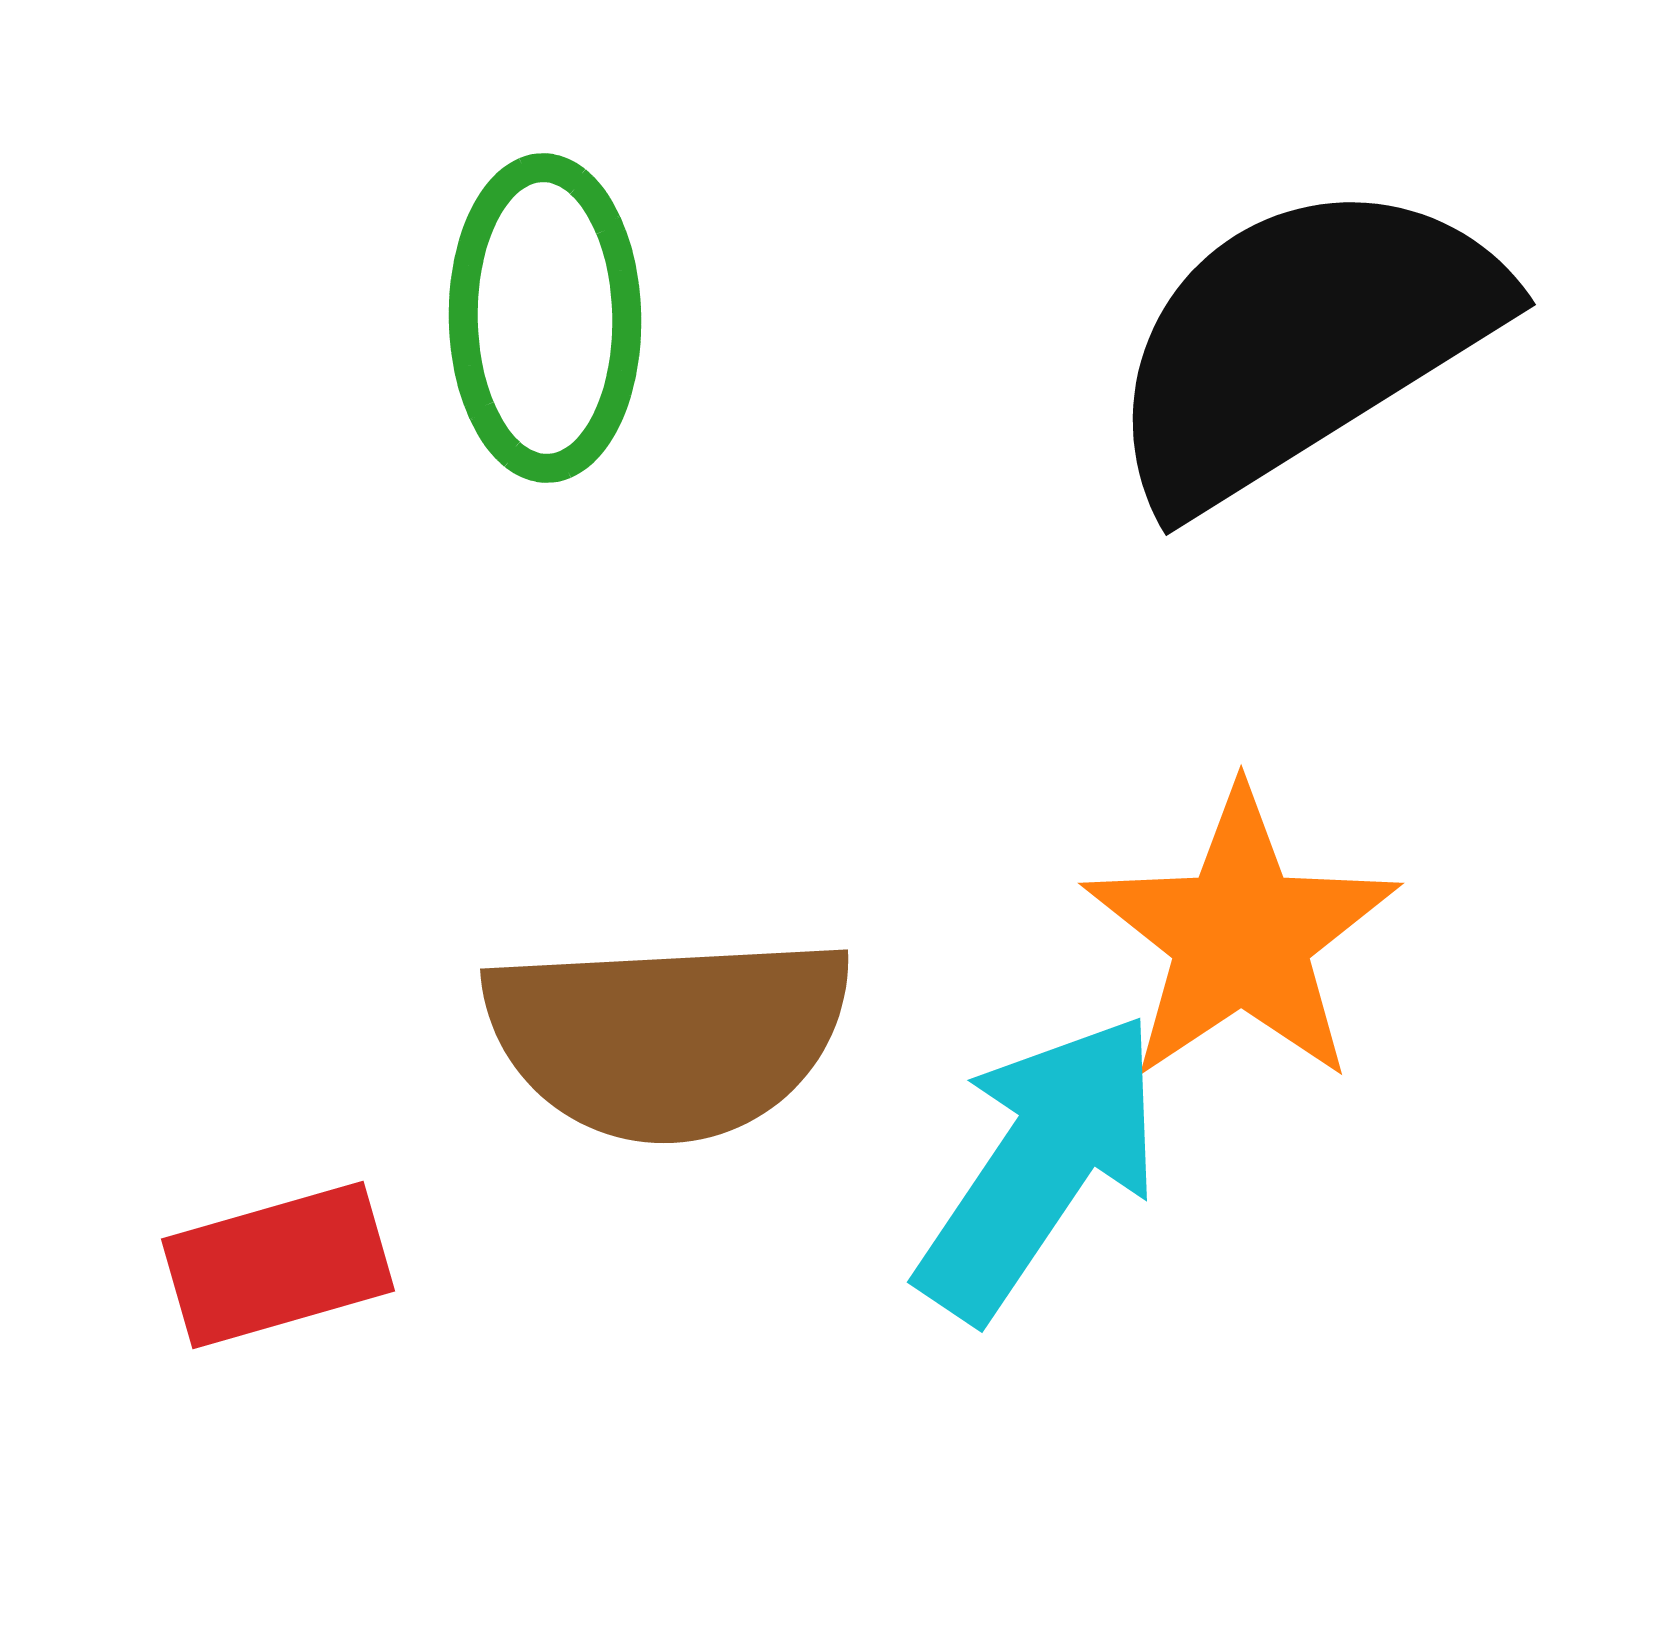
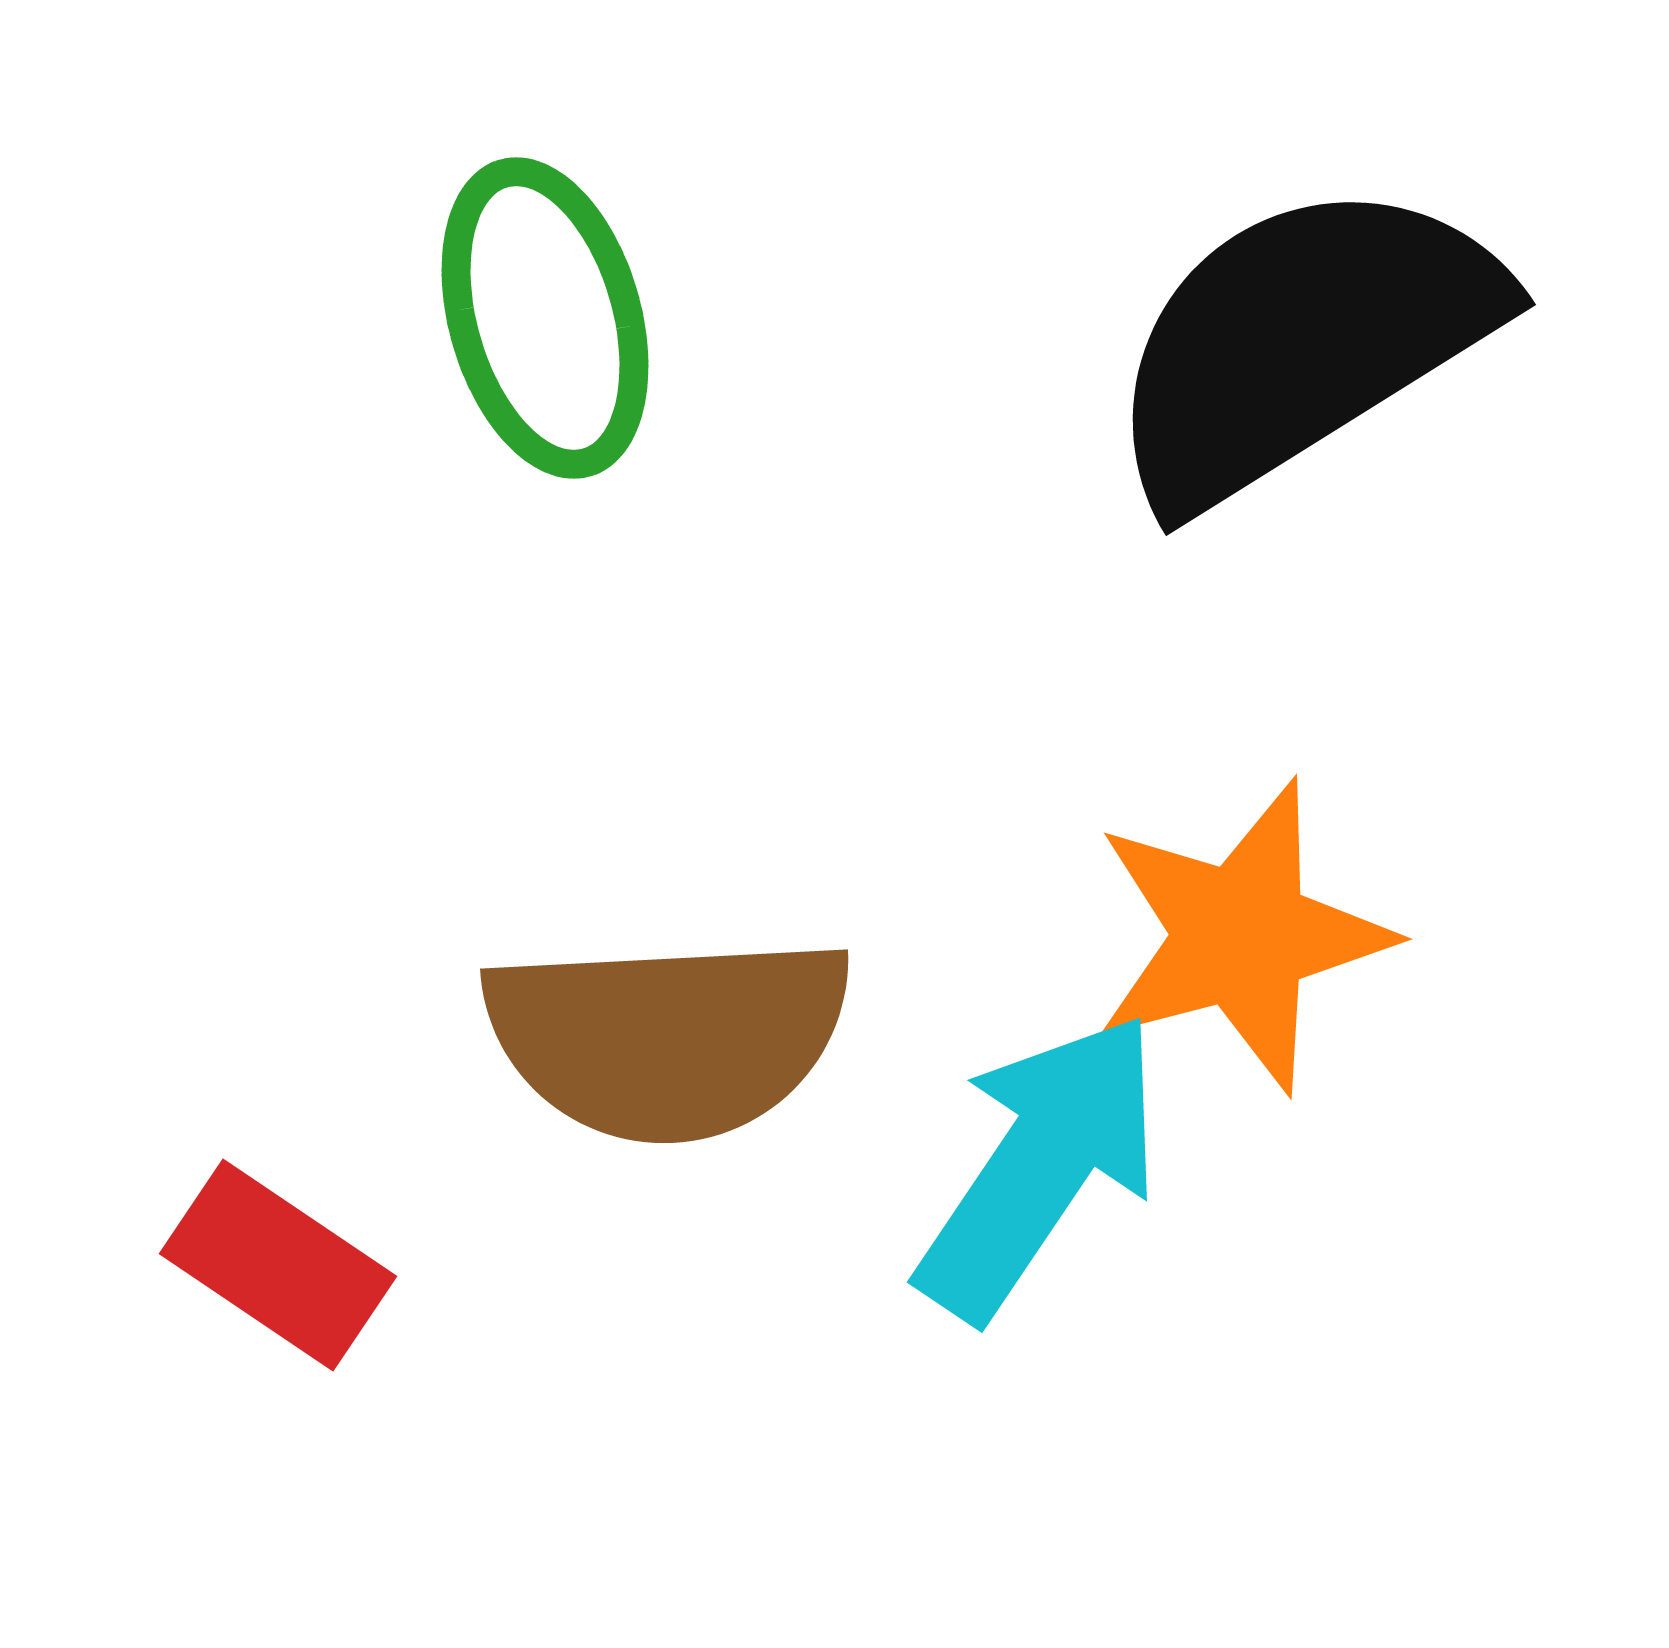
green ellipse: rotated 15 degrees counterclockwise
orange star: rotated 19 degrees clockwise
red rectangle: rotated 50 degrees clockwise
